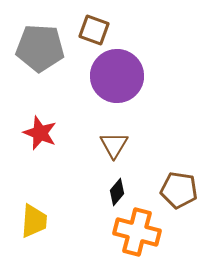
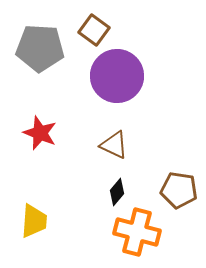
brown square: rotated 16 degrees clockwise
brown triangle: rotated 36 degrees counterclockwise
